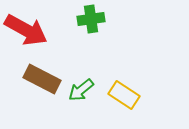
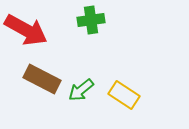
green cross: moved 1 px down
